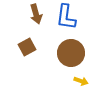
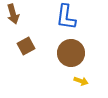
brown arrow: moved 23 px left
brown square: moved 1 px left, 1 px up
